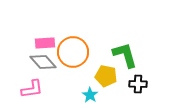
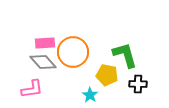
yellow pentagon: moved 1 px right, 1 px up
